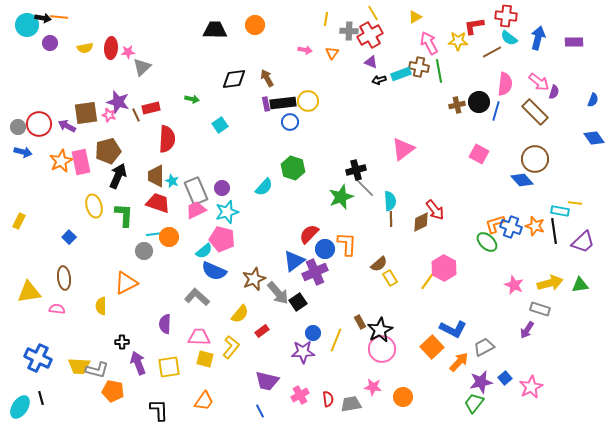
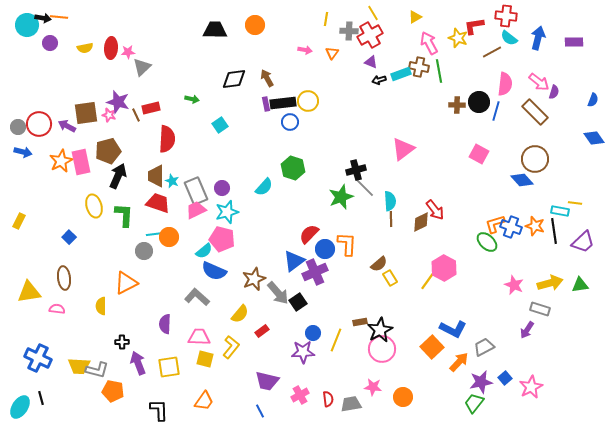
yellow star at (458, 41): moved 3 px up; rotated 18 degrees clockwise
brown cross at (457, 105): rotated 14 degrees clockwise
brown rectangle at (360, 322): rotated 72 degrees counterclockwise
